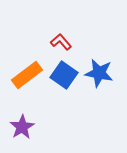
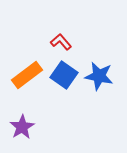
blue star: moved 3 px down
